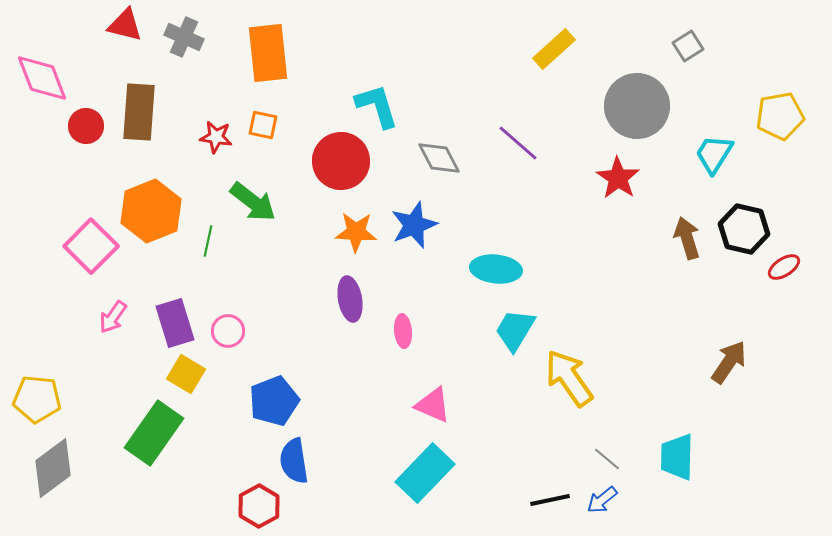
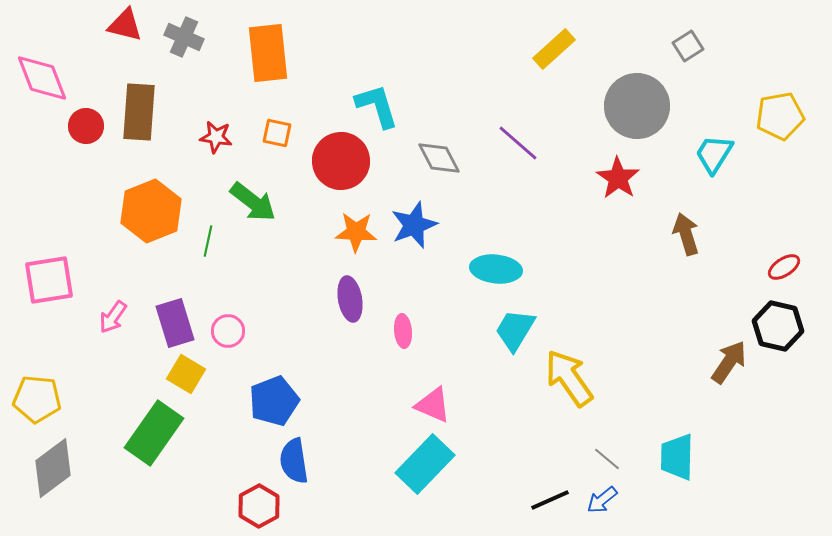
orange square at (263, 125): moved 14 px right, 8 px down
black hexagon at (744, 229): moved 34 px right, 97 px down
brown arrow at (687, 238): moved 1 px left, 4 px up
pink square at (91, 246): moved 42 px left, 34 px down; rotated 36 degrees clockwise
cyan rectangle at (425, 473): moved 9 px up
black line at (550, 500): rotated 12 degrees counterclockwise
